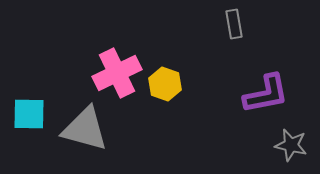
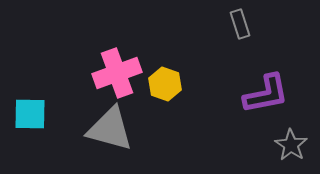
gray rectangle: moved 6 px right; rotated 8 degrees counterclockwise
pink cross: rotated 6 degrees clockwise
cyan square: moved 1 px right
gray triangle: moved 25 px right
gray star: rotated 20 degrees clockwise
